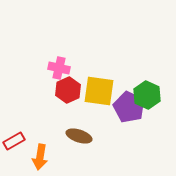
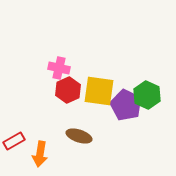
purple pentagon: moved 3 px left, 2 px up
orange arrow: moved 3 px up
